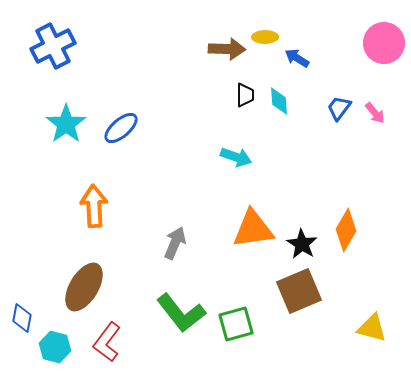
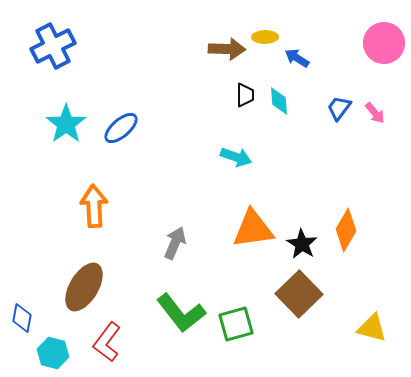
brown square: moved 3 px down; rotated 21 degrees counterclockwise
cyan hexagon: moved 2 px left, 6 px down
